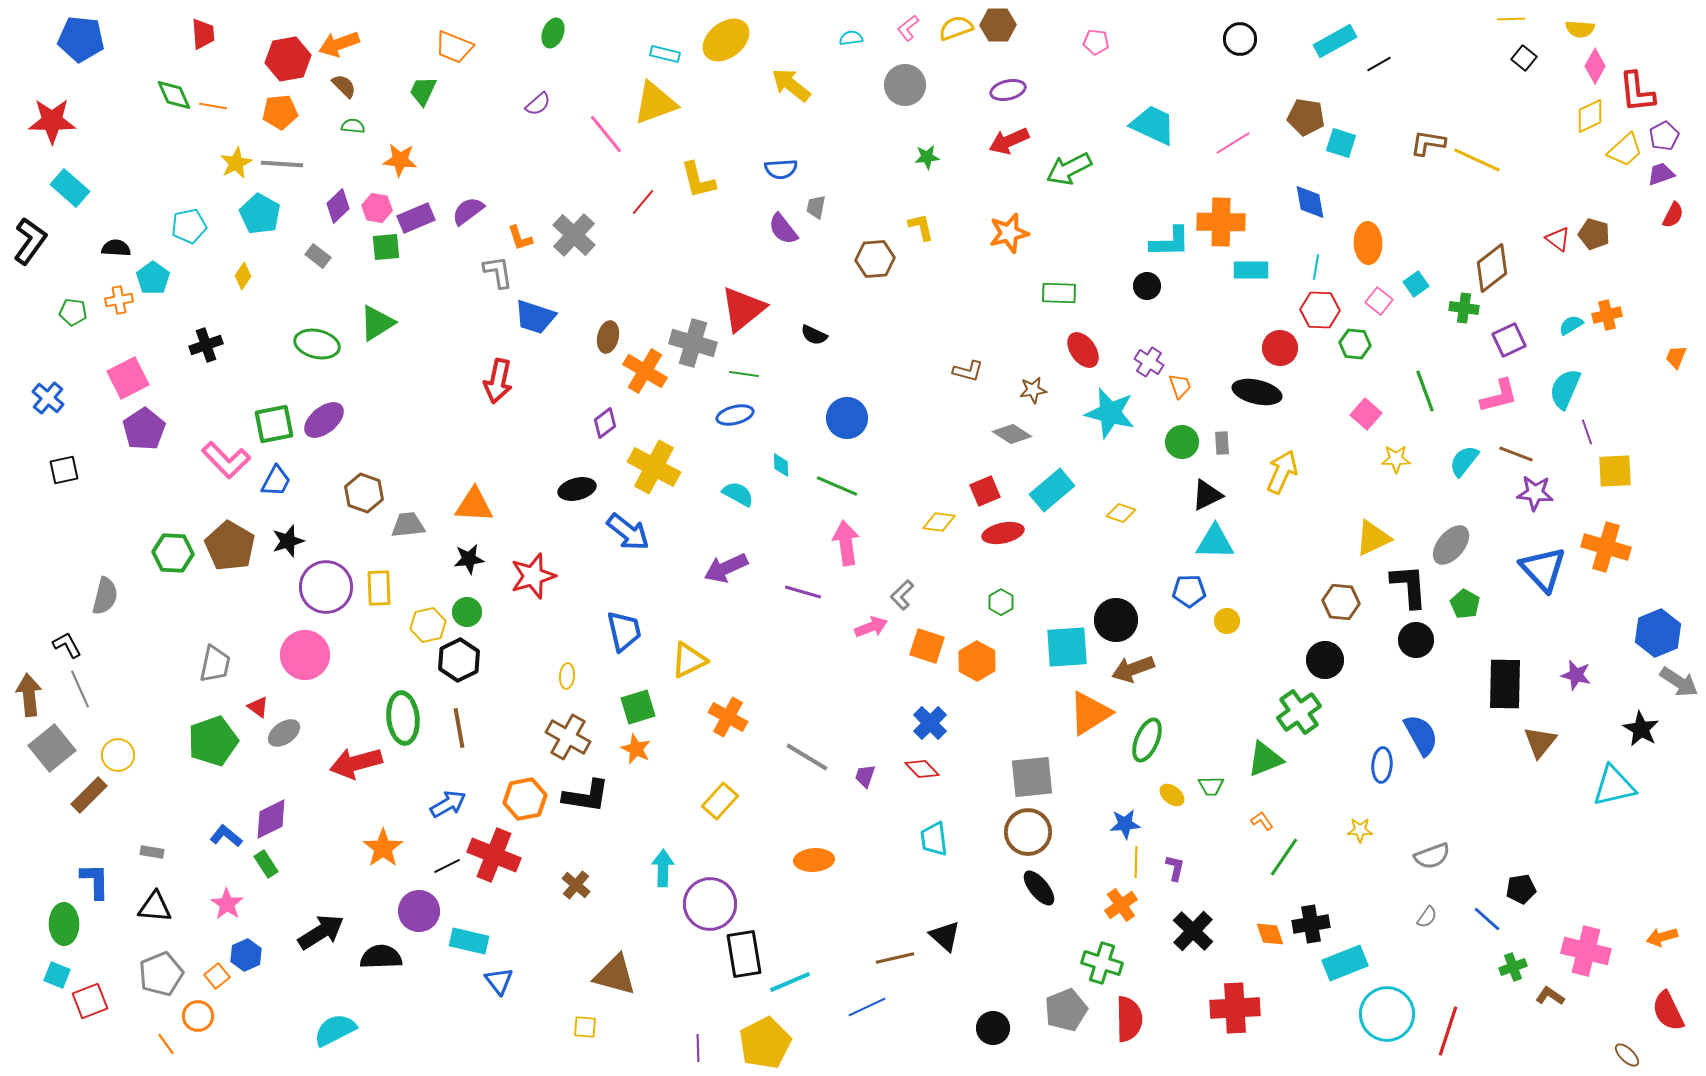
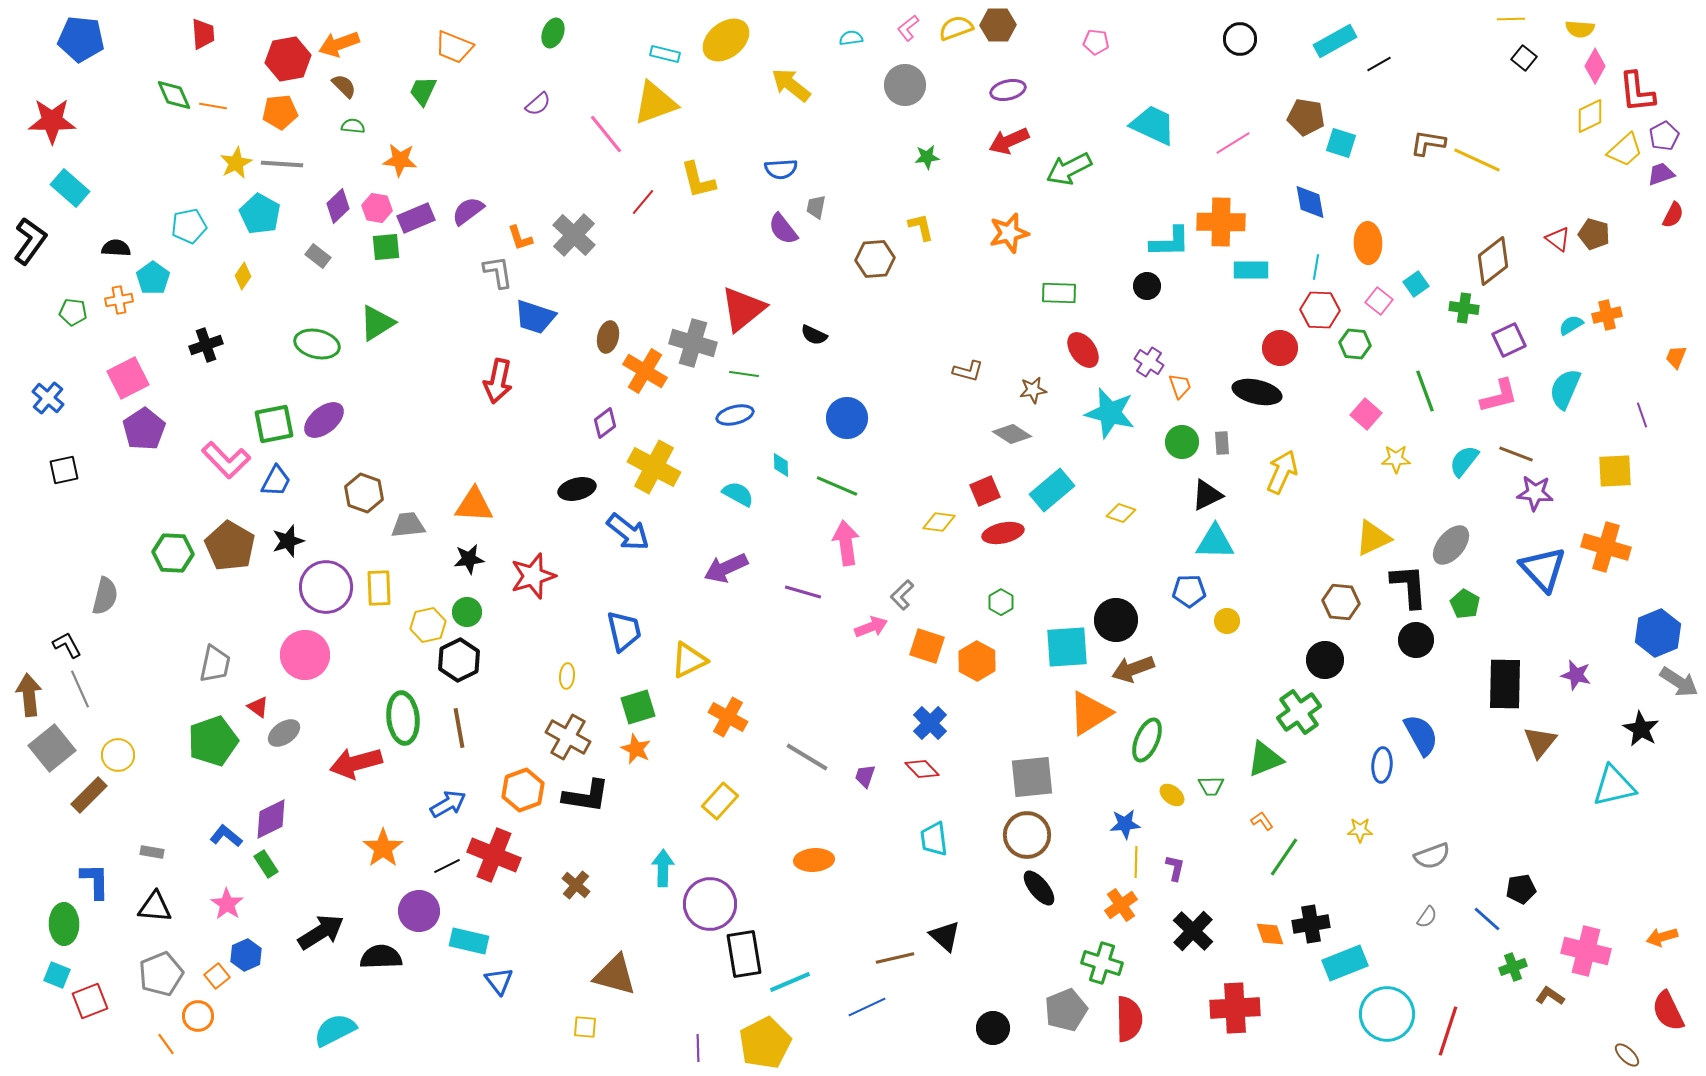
brown diamond at (1492, 268): moved 1 px right, 7 px up
purple line at (1587, 432): moved 55 px right, 17 px up
orange hexagon at (525, 799): moved 2 px left, 9 px up; rotated 9 degrees counterclockwise
brown circle at (1028, 832): moved 1 px left, 3 px down
